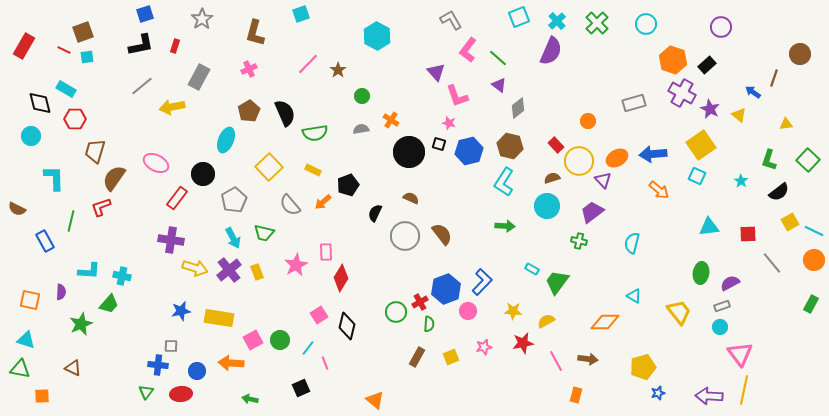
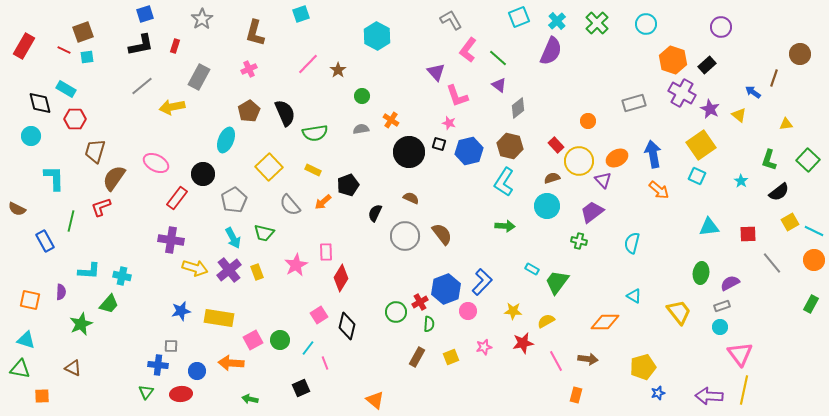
blue arrow at (653, 154): rotated 84 degrees clockwise
